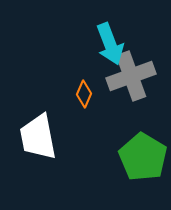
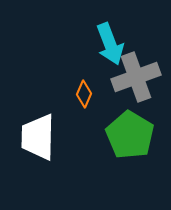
gray cross: moved 5 px right, 1 px down
white trapezoid: rotated 12 degrees clockwise
green pentagon: moved 13 px left, 22 px up
